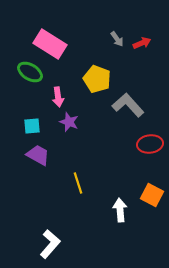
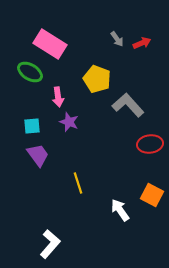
purple trapezoid: rotated 25 degrees clockwise
white arrow: rotated 30 degrees counterclockwise
